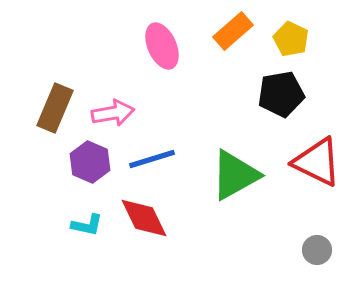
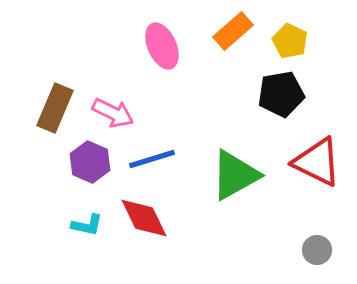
yellow pentagon: moved 1 px left, 2 px down
pink arrow: rotated 36 degrees clockwise
